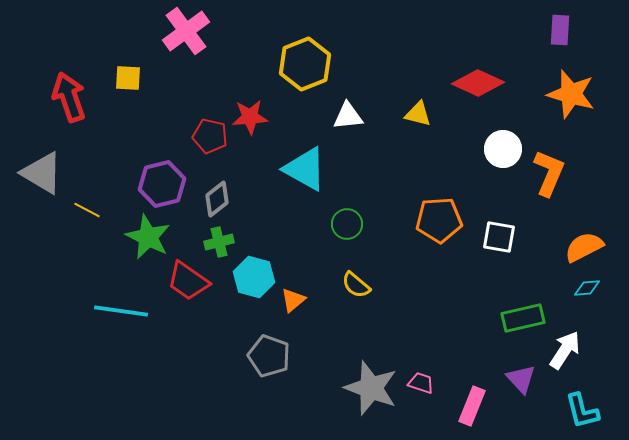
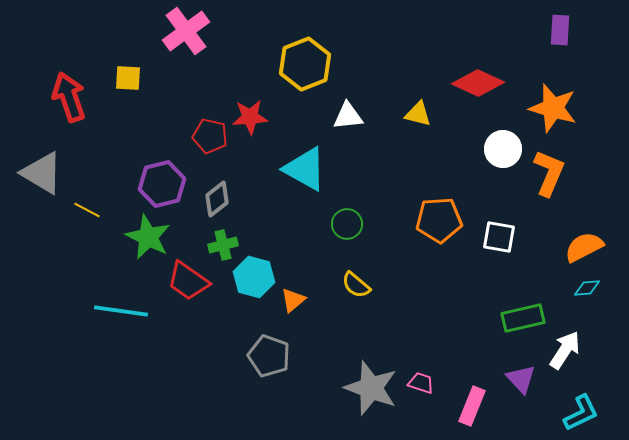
orange star: moved 18 px left, 14 px down
green cross: moved 4 px right, 3 px down
cyan L-shape: moved 1 px left, 2 px down; rotated 102 degrees counterclockwise
